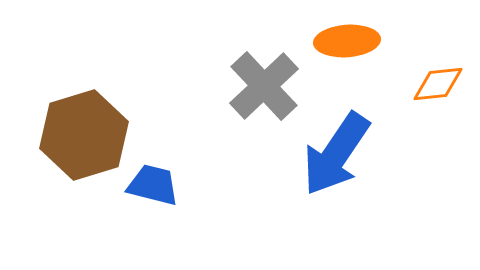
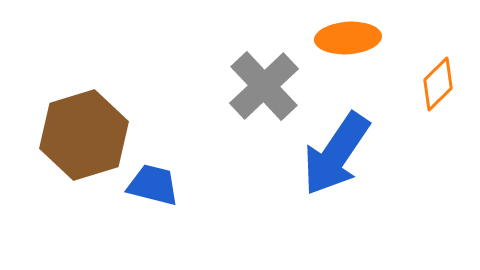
orange ellipse: moved 1 px right, 3 px up
orange diamond: rotated 38 degrees counterclockwise
